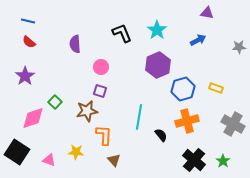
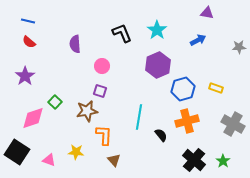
pink circle: moved 1 px right, 1 px up
